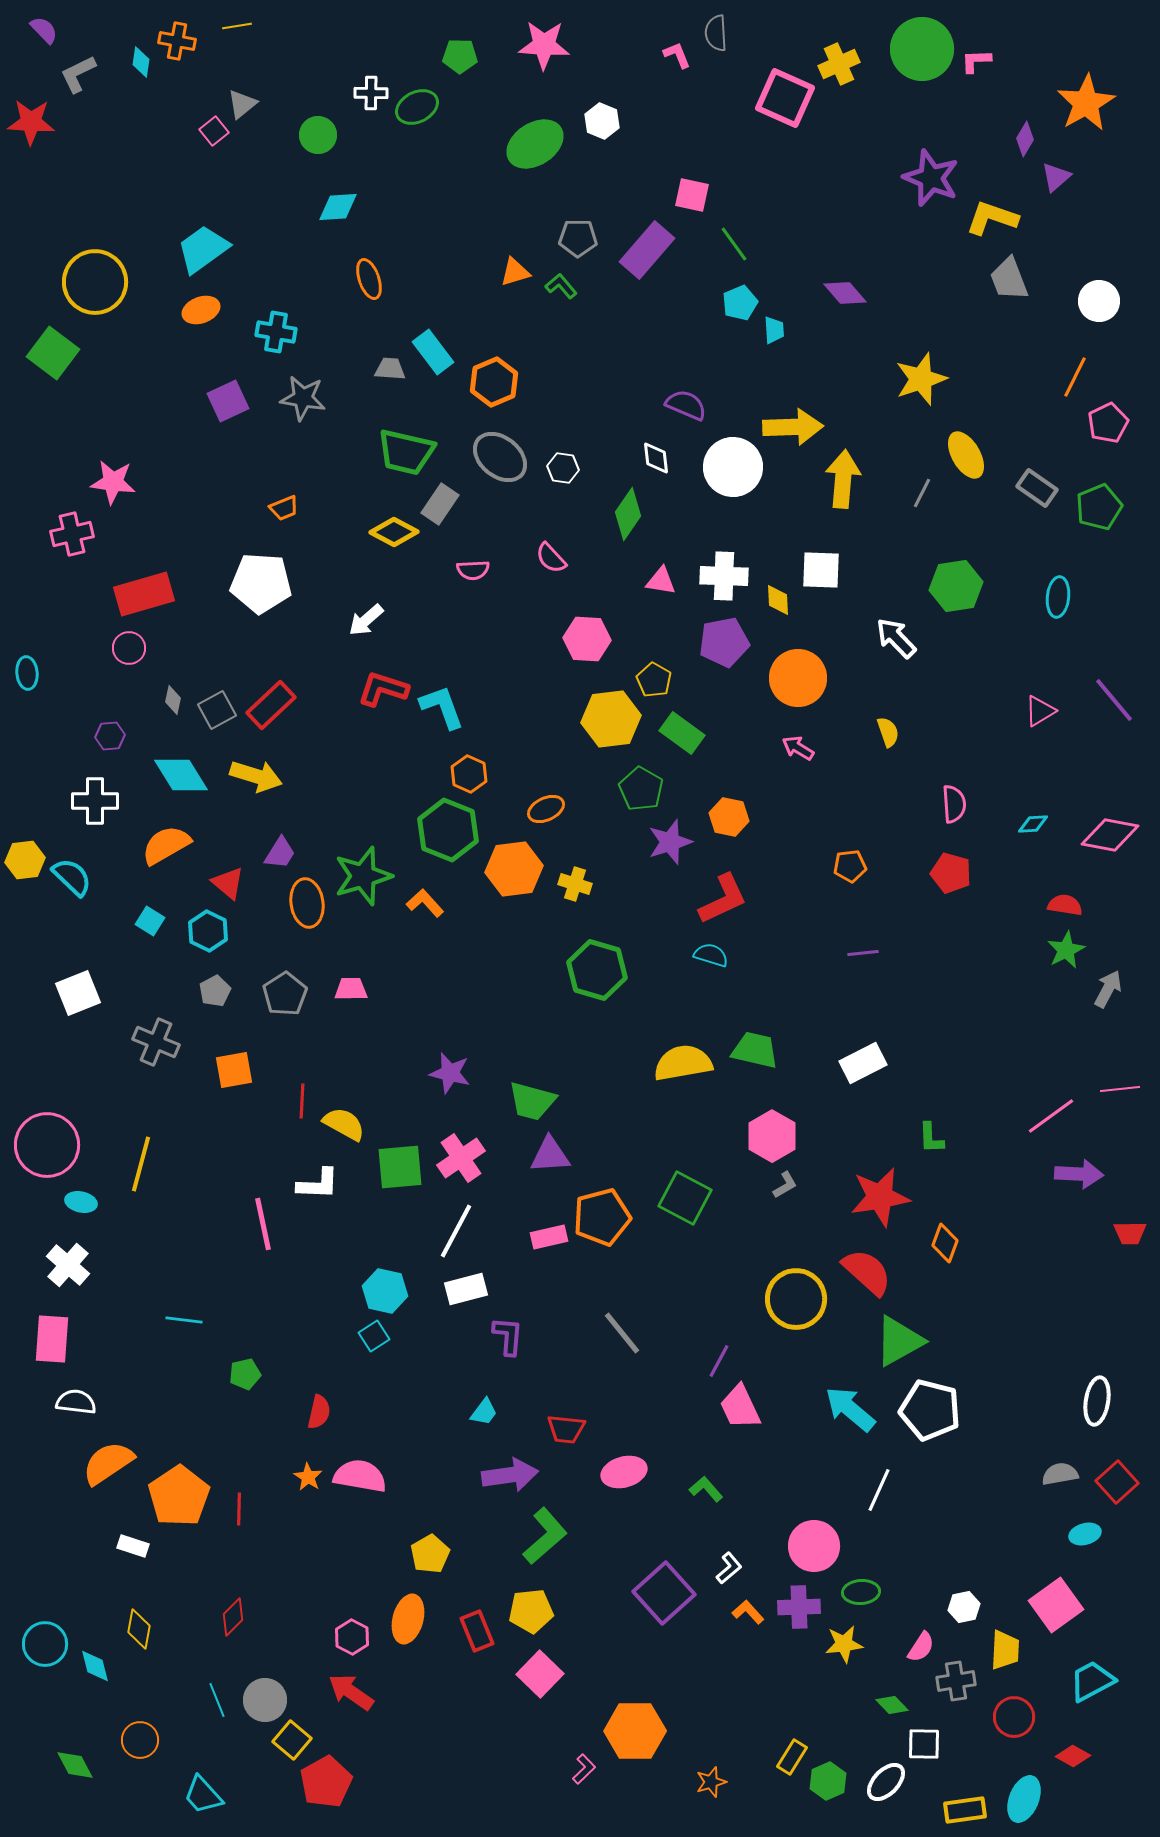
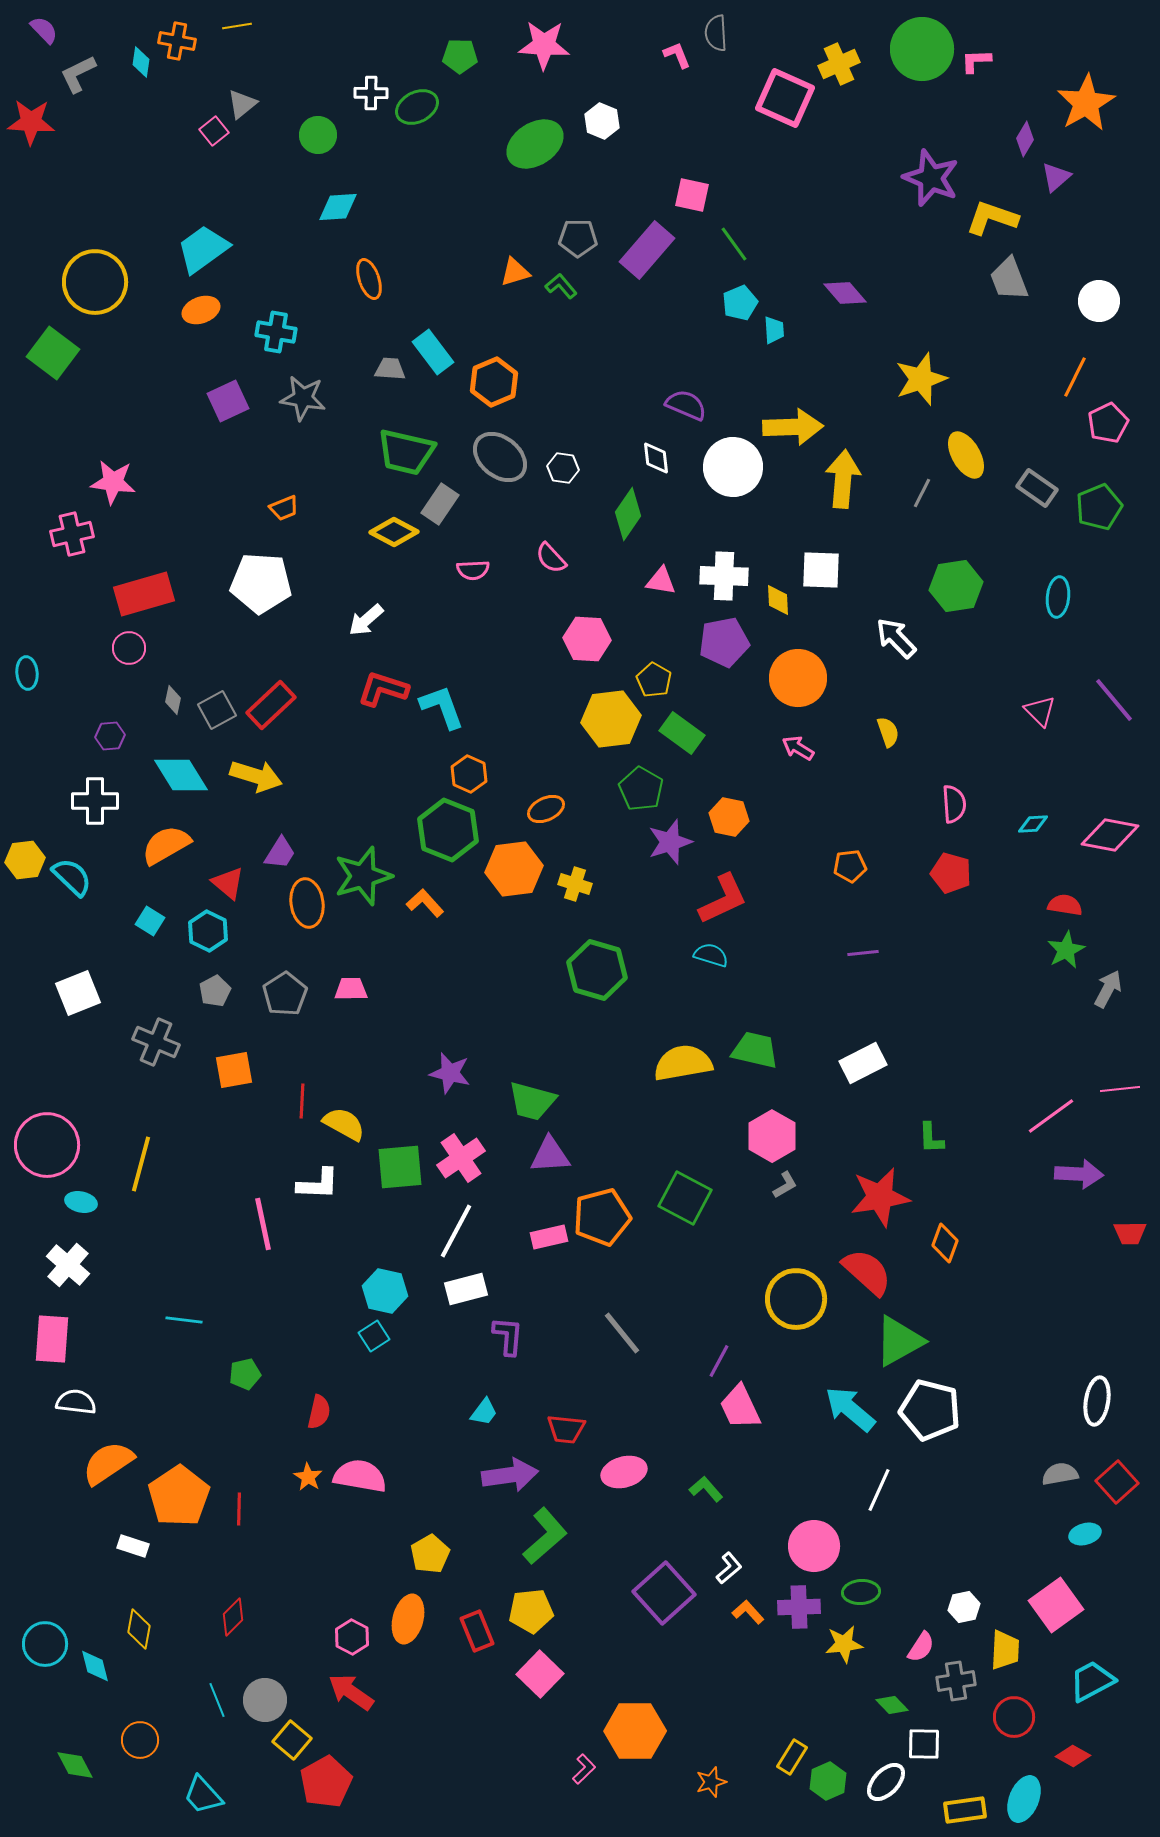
pink triangle at (1040, 711): rotated 44 degrees counterclockwise
